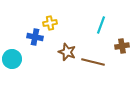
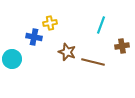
blue cross: moved 1 px left
